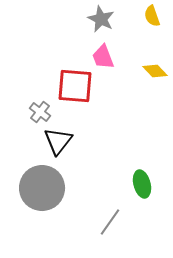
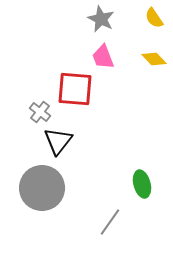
yellow semicircle: moved 2 px right, 2 px down; rotated 15 degrees counterclockwise
yellow diamond: moved 1 px left, 12 px up
red square: moved 3 px down
